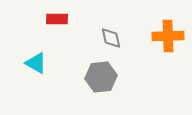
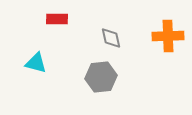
cyan triangle: rotated 15 degrees counterclockwise
